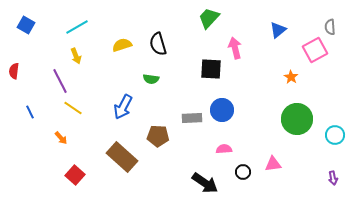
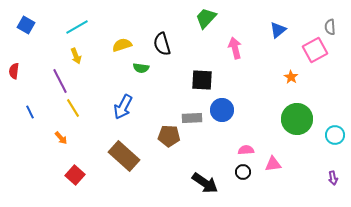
green trapezoid: moved 3 px left
black semicircle: moved 4 px right
black square: moved 9 px left, 11 px down
green semicircle: moved 10 px left, 11 px up
yellow line: rotated 24 degrees clockwise
brown pentagon: moved 11 px right
pink semicircle: moved 22 px right, 1 px down
brown rectangle: moved 2 px right, 1 px up
